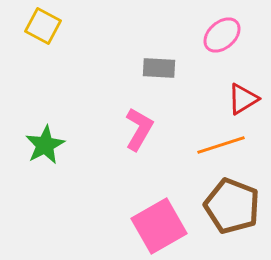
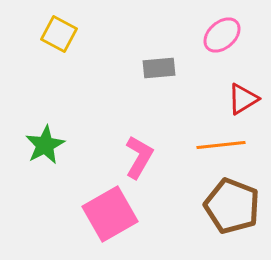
yellow square: moved 16 px right, 8 px down
gray rectangle: rotated 8 degrees counterclockwise
pink L-shape: moved 28 px down
orange line: rotated 12 degrees clockwise
pink square: moved 49 px left, 12 px up
